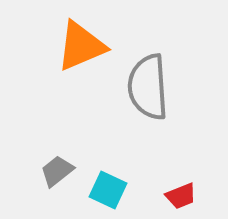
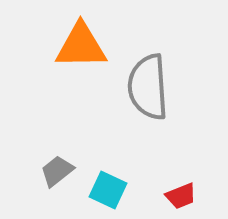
orange triangle: rotated 22 degrees clockwise
